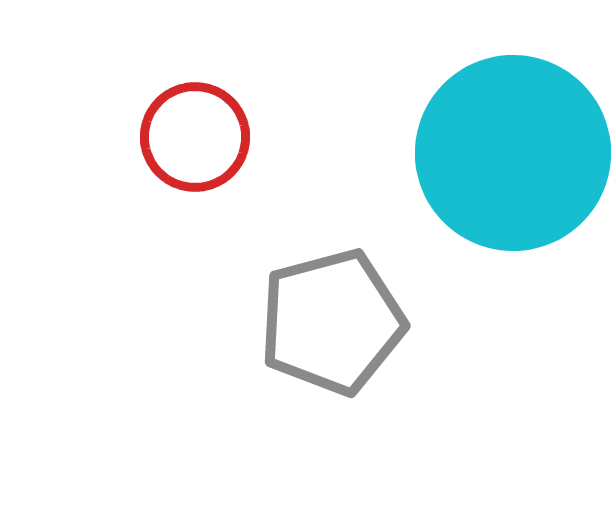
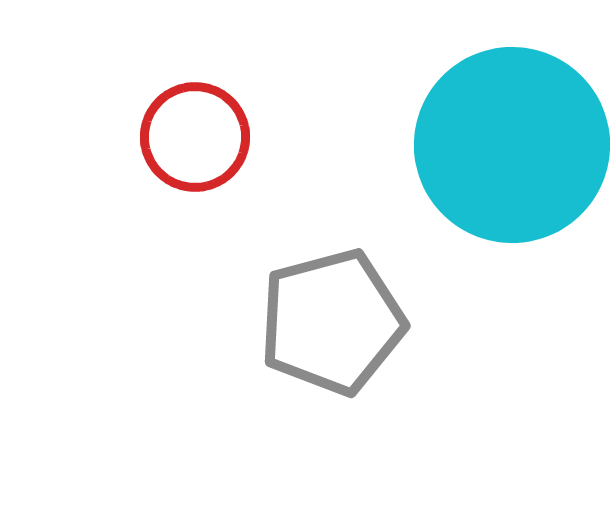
cyan circle: moved 1 px left, 8 px up
